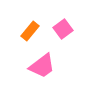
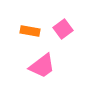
orange rectangle: rotated 60 degrees clockwise
